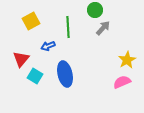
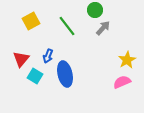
green line: moved 1 px left, 1 px up; rotated 35 degrees counterclockwise
blue arrow: moved 10 px down; rotated 48 degrees counterclockwise
